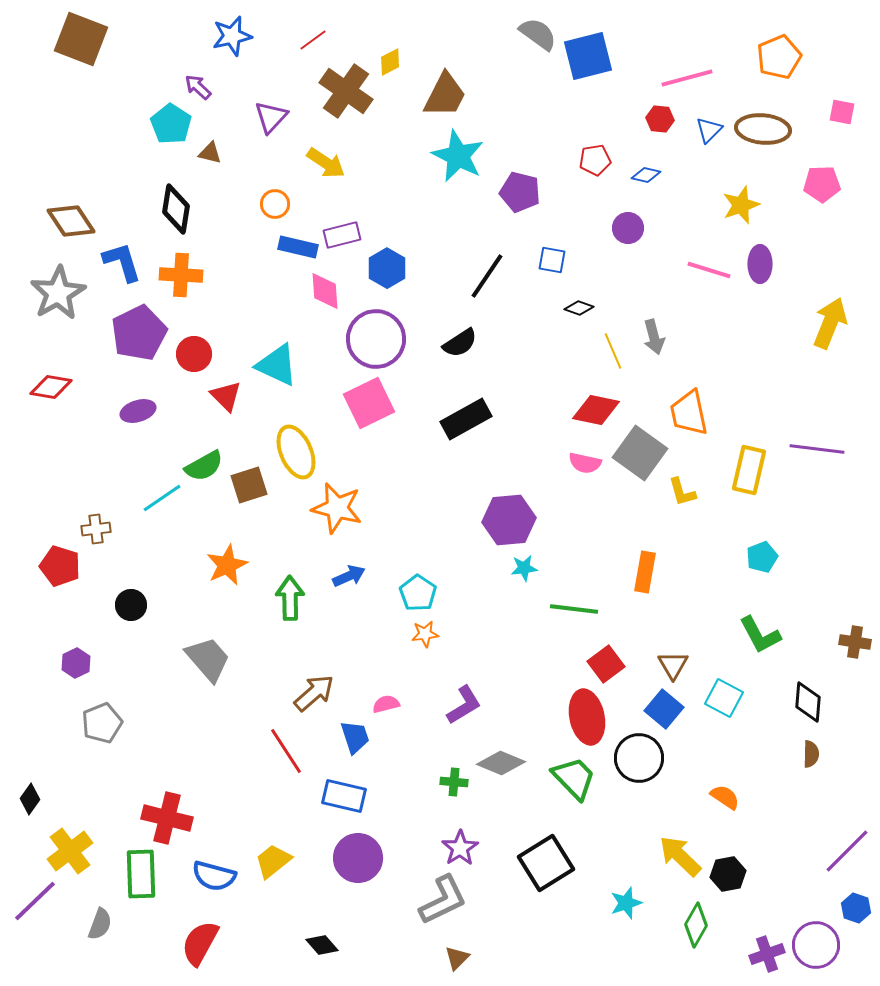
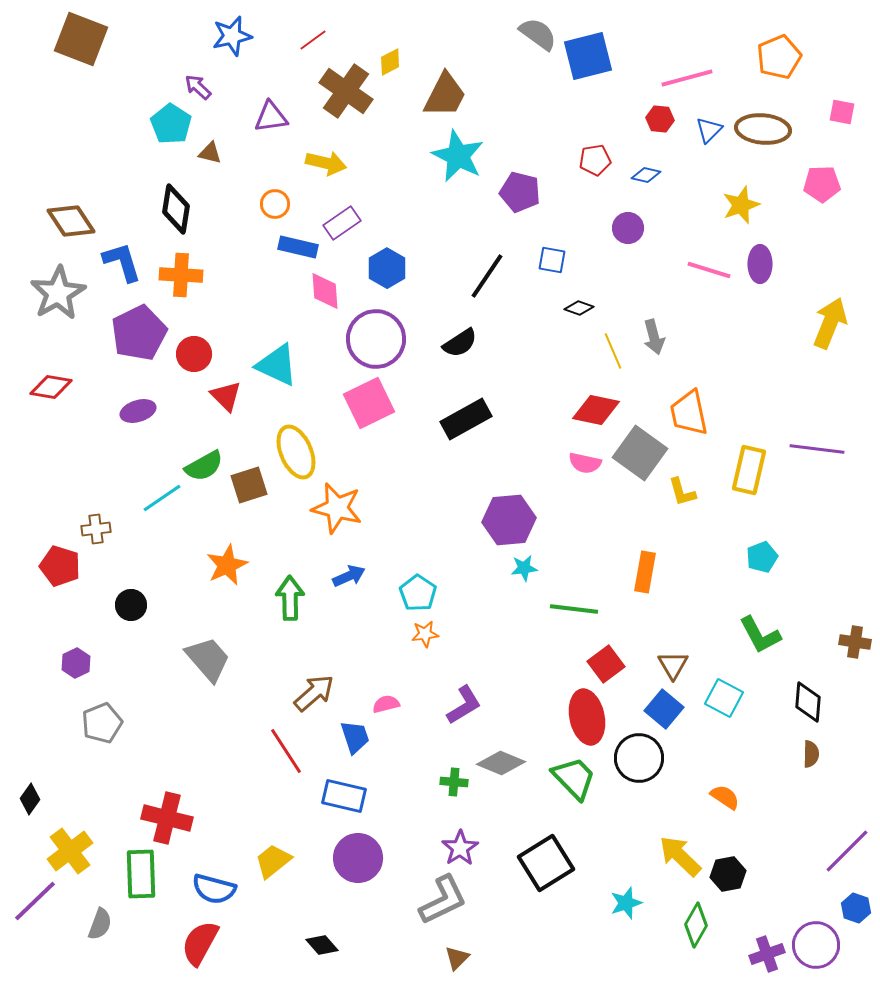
purple triangle at (271, 117): rotated 39 degrees clockwise
yellow arrow at (326, 163): rotated 21 degrees counterclockwise
purple rectangle at (342, 235): moved 12 px up; rotated 21 degrees counterclockwise
blue semicircle at (214, 876): moved 13 px down
